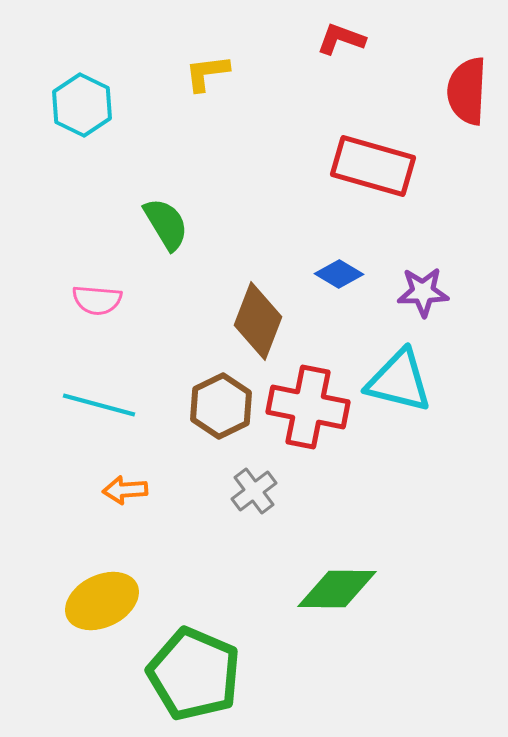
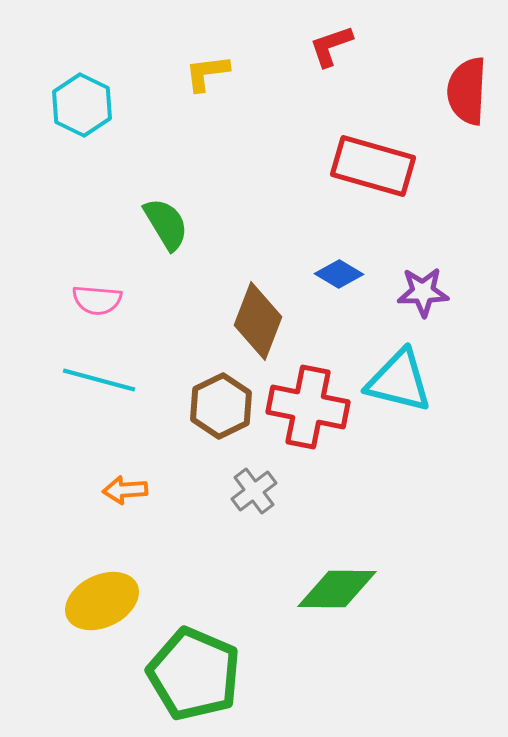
red L-shape: moved 10 px left, 7 px down; rotated 39 degrees counterclockwise
cyan line: moved 25 px up
